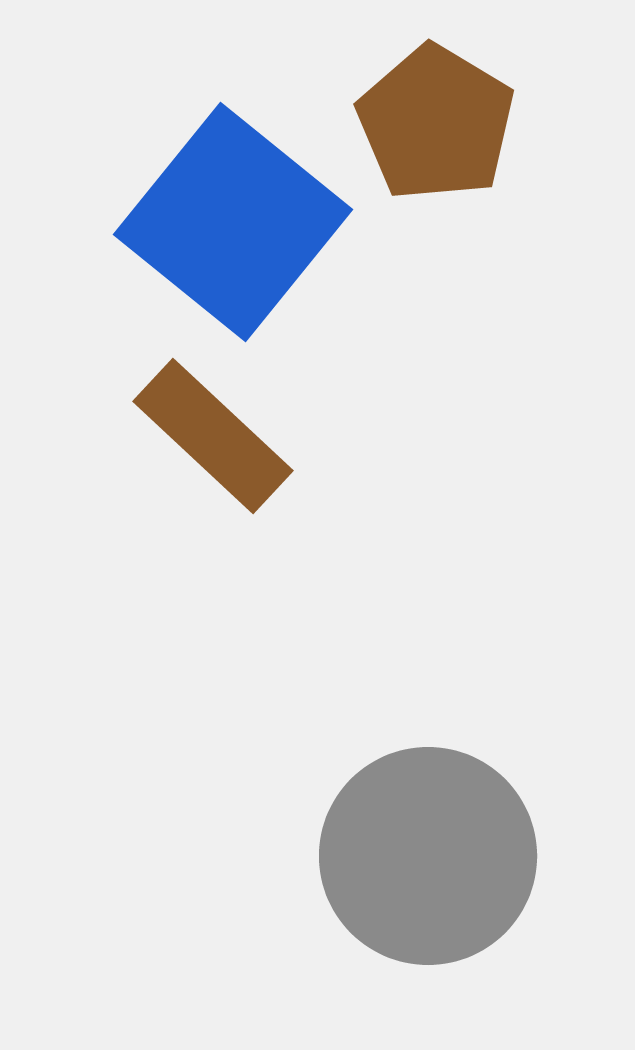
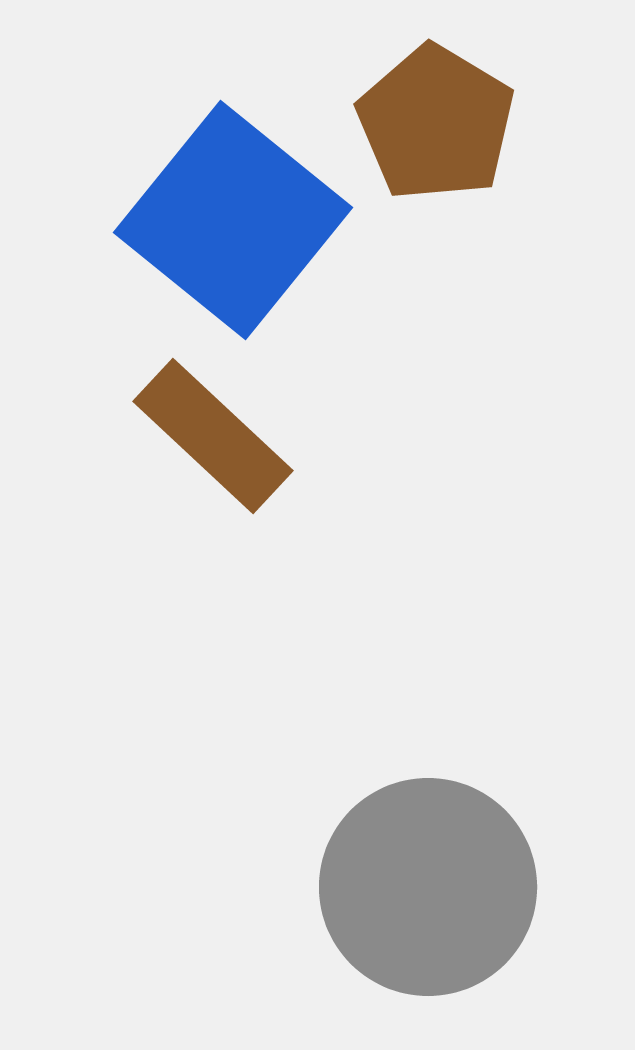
blue square: moved 2 px up
gray circle: moved 31 px down
